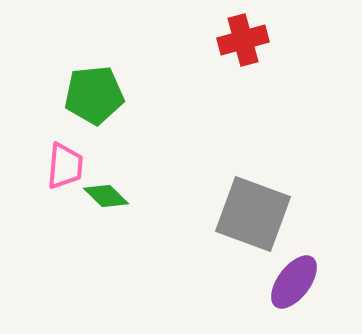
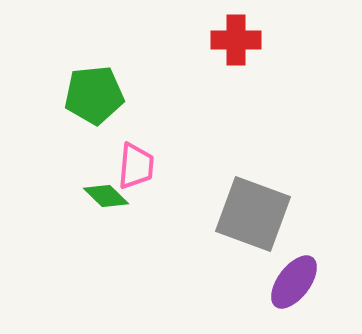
red cross: moved 7 px left; rotated 15 degrees clockwise
pink trapezoid: moved 71 px right
